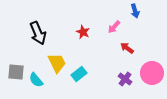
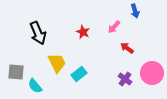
cyan semicircle: moved 1 px left, 6 px down
